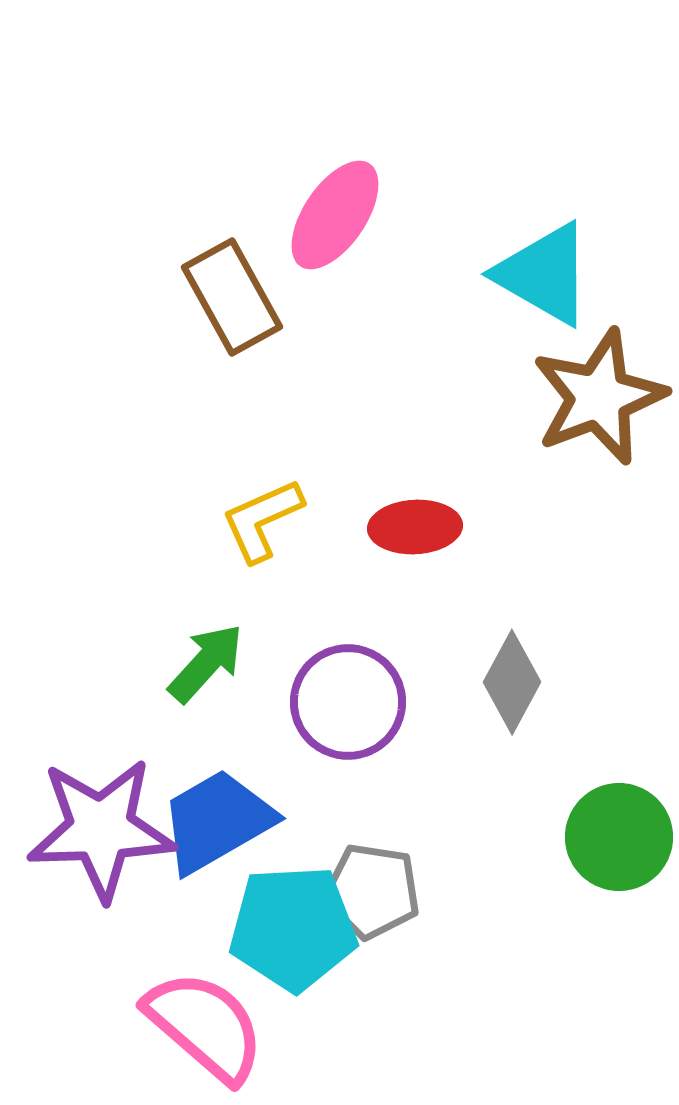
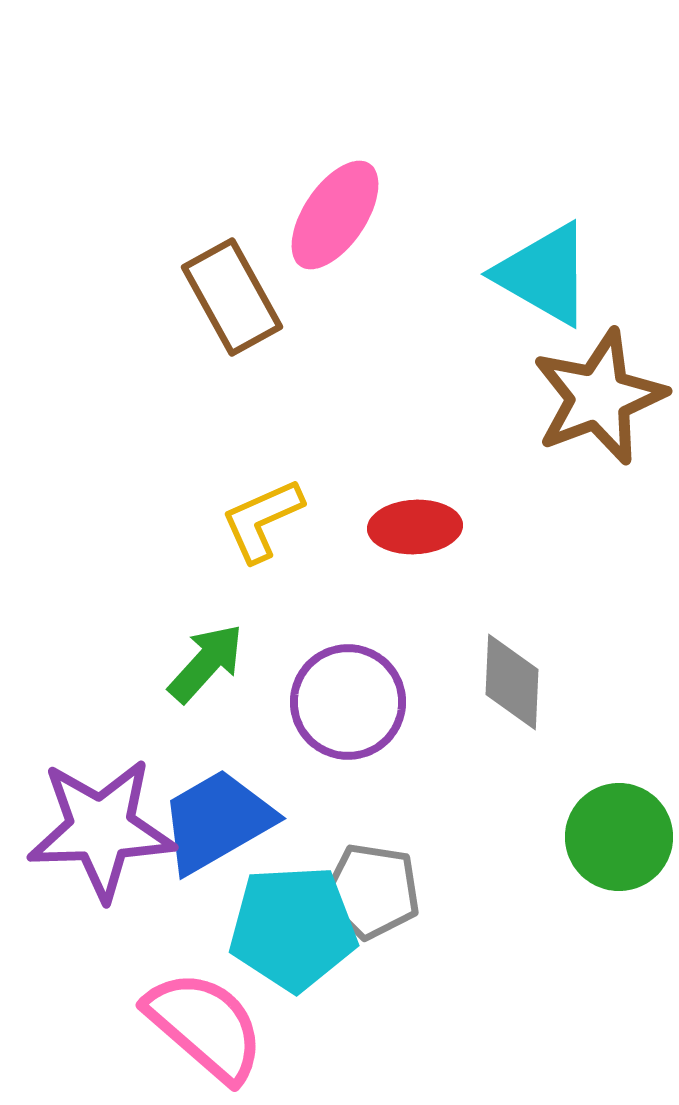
gray diamond: rotated 26 degrees counterclockwise
